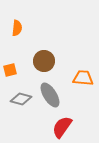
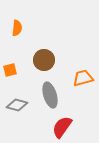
brown circle: moved 1 px up
orange trapezoid: rotated 20 degrees counterclockwise
gray ellipse: rotated 15 degrees clockwise
gray diamond: moved 4 px left, 6 px down
